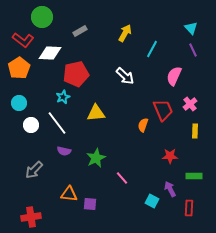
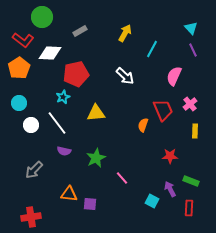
green rectangle: moved 3 px left, 5 px down; rotated 21 degrees clockwise
